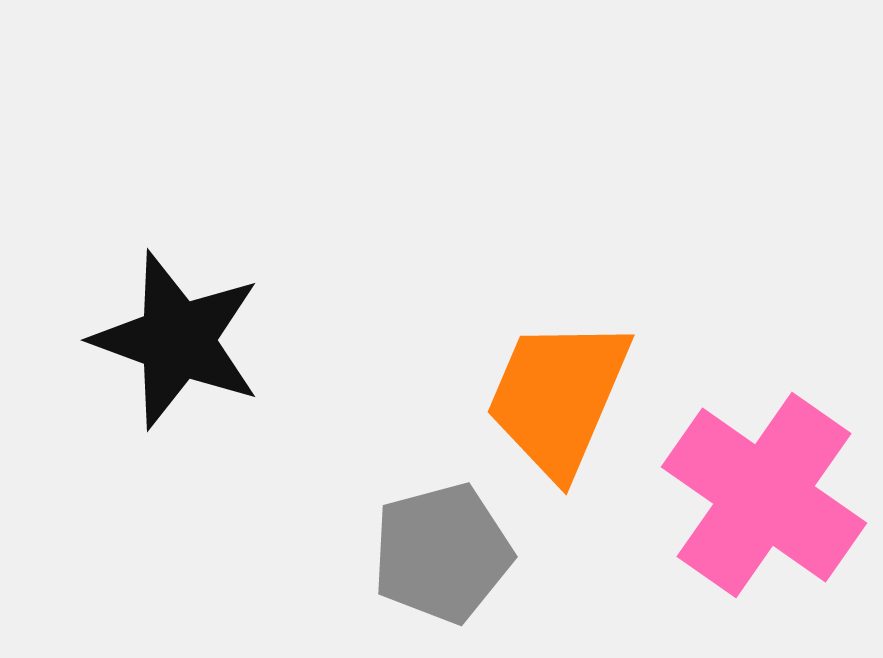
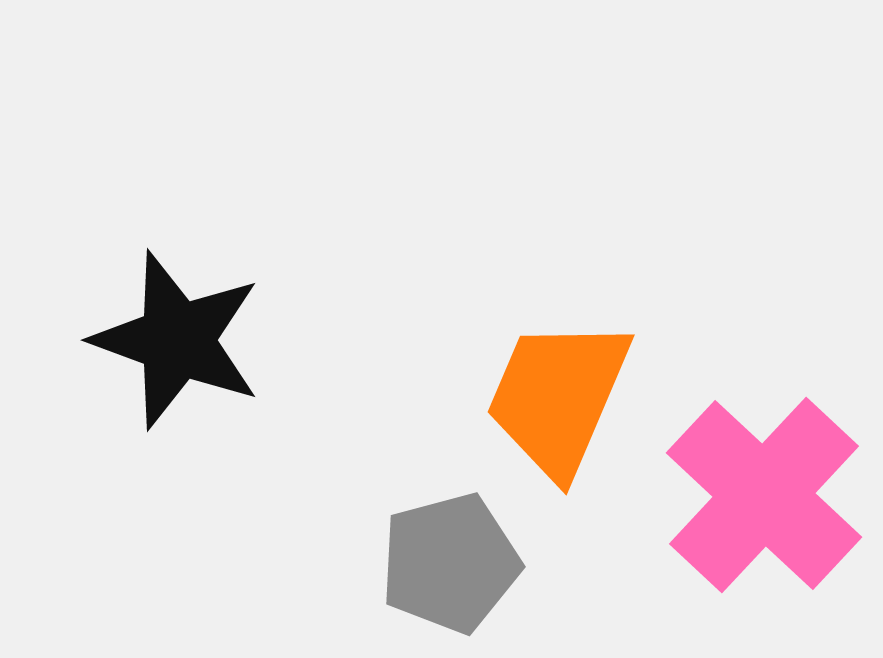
pink cross: rotated 8 degrees clockwise
gray pentagon: moved 8 px right, 10 px down
